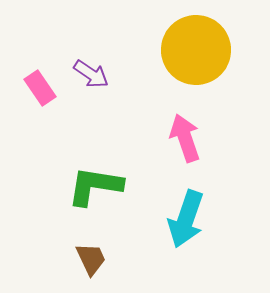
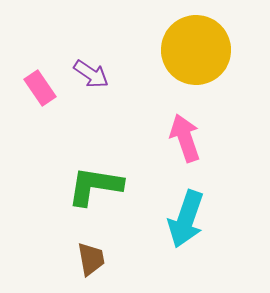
brown trapezoid: rotated 15 degrees clockwise
